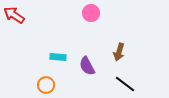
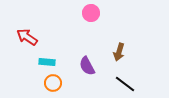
red arrow: moved 13 px right, 22 px down
cyan rectangle: moved 11 px left, 5 px down
orange circle: moved 7 px right, 2 px up
